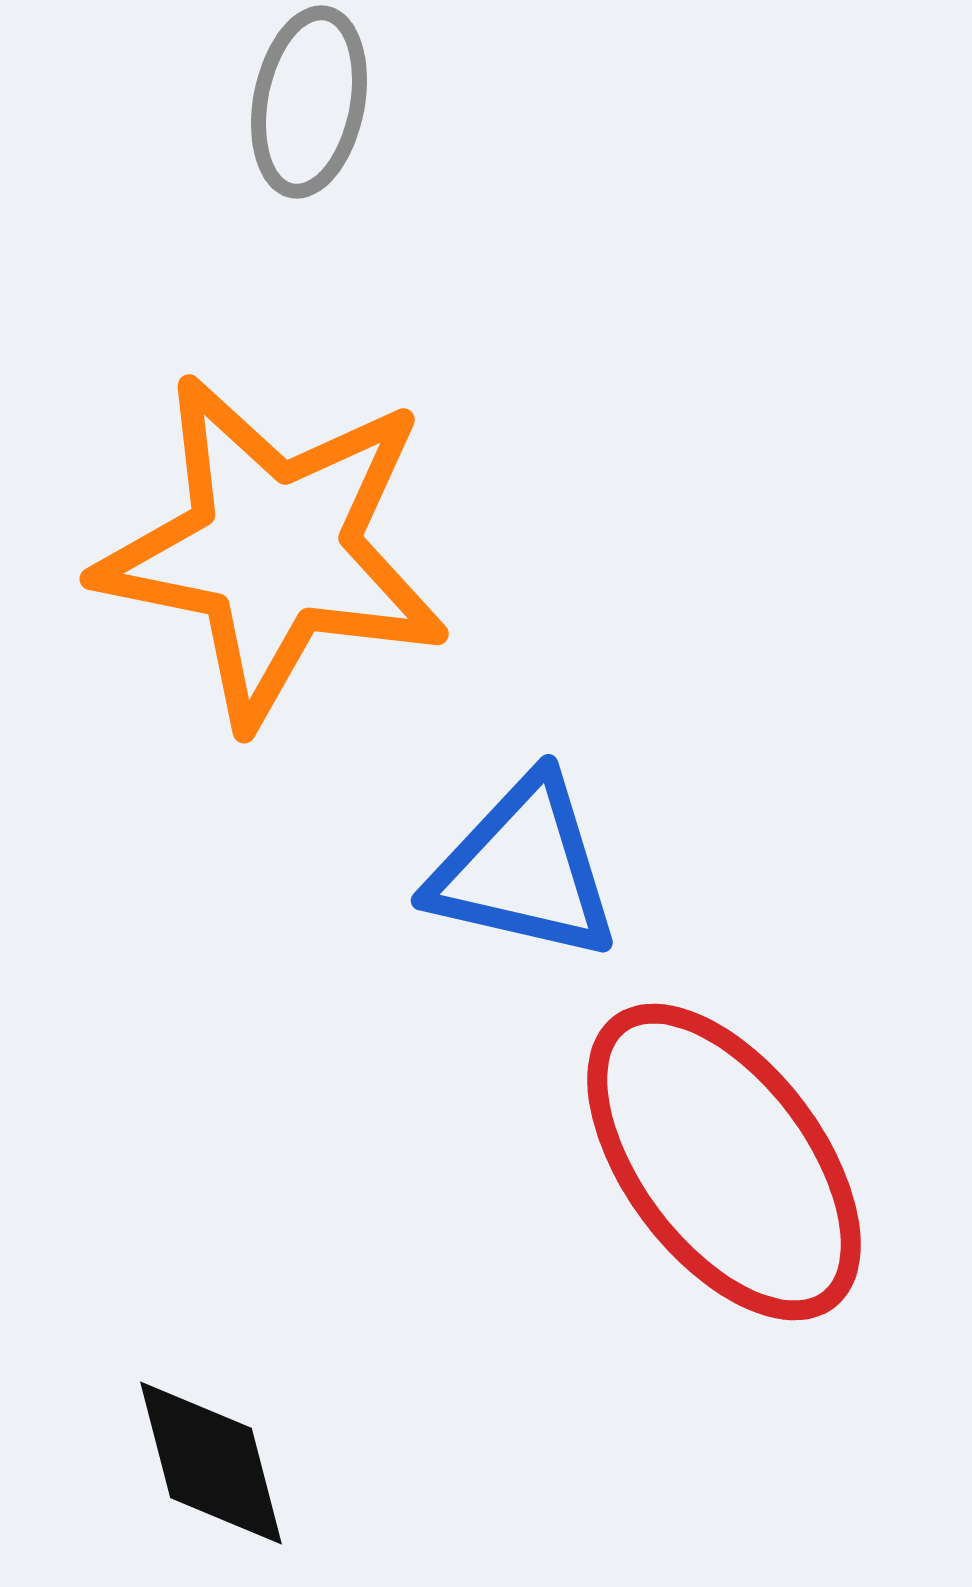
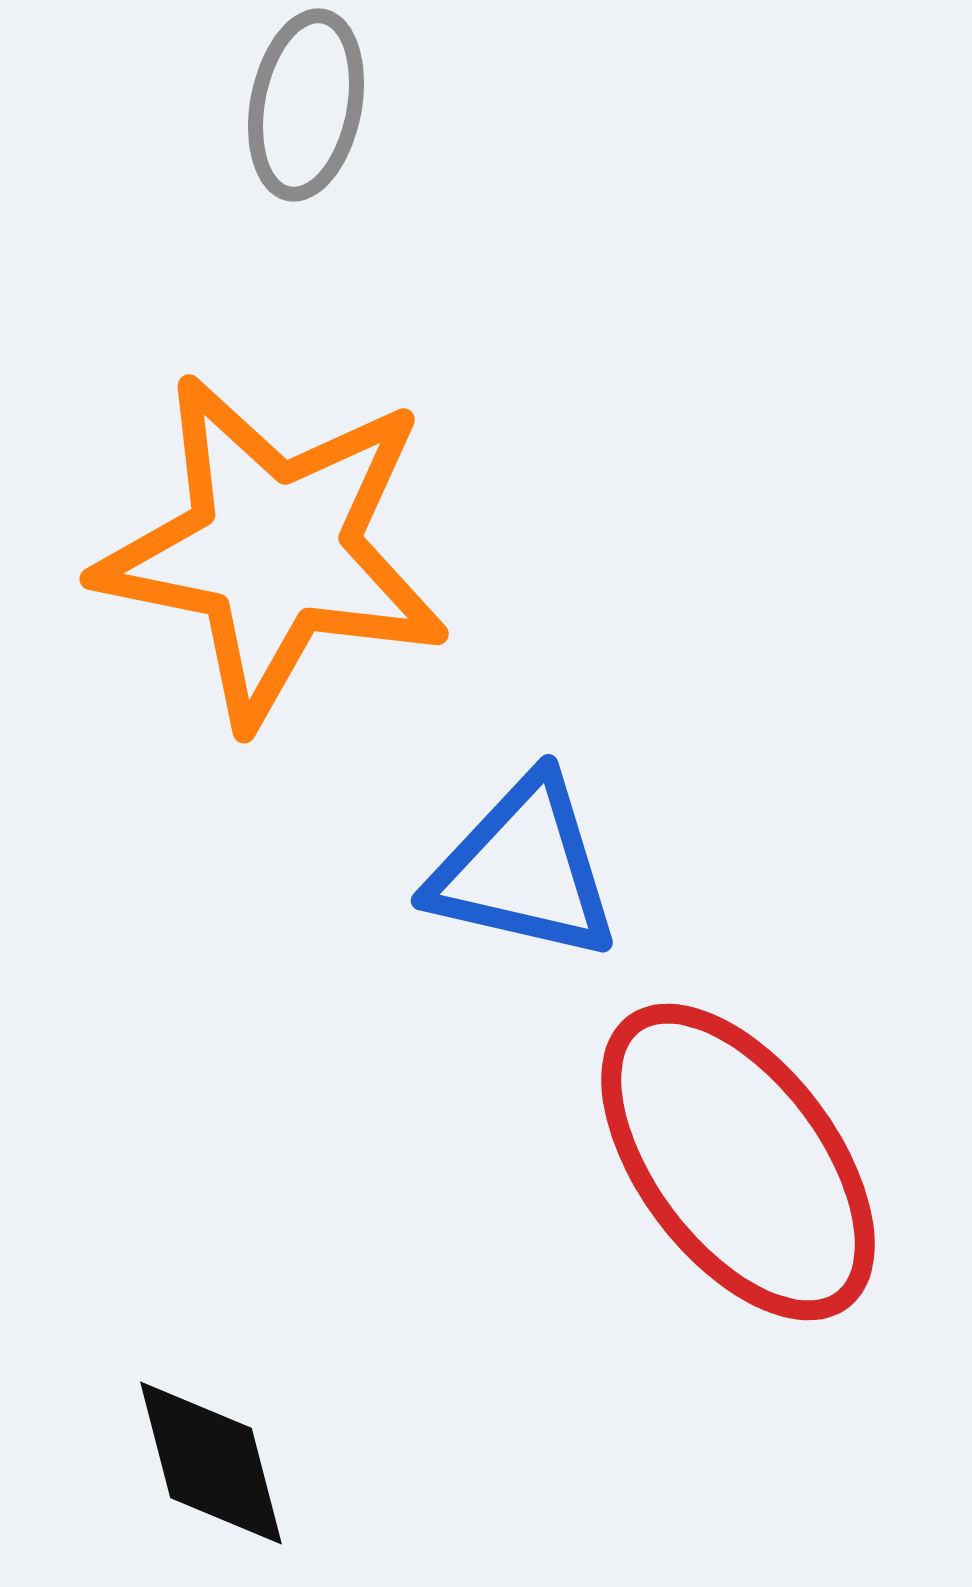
gray ellipse: moved 3 px left, 3 px down
red ellipse: moved 14 px right
